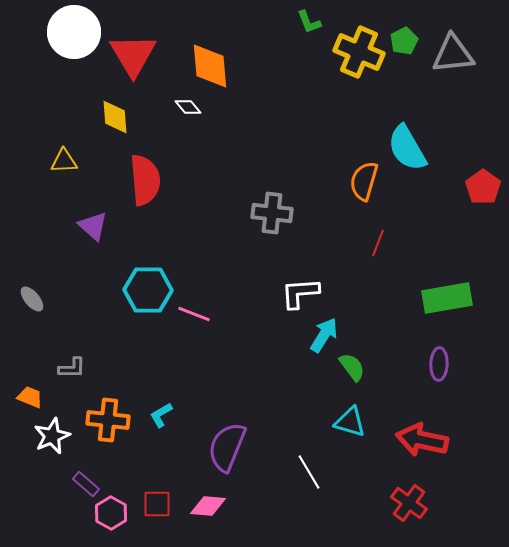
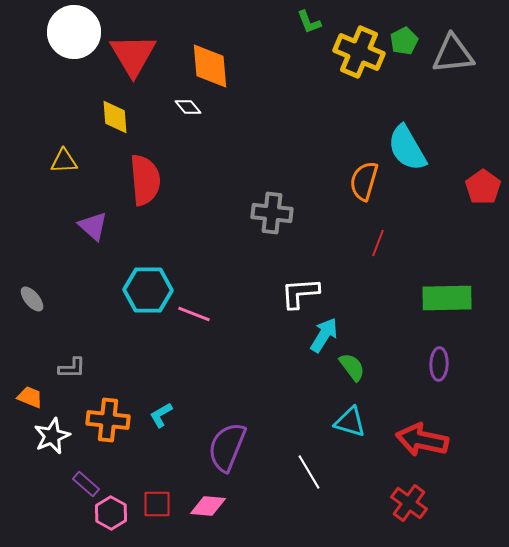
green rectangle: rotated 9 degrees clockwise
